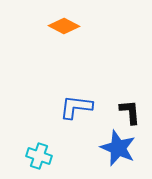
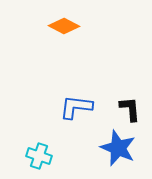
black L-shape: moved 3 px up
